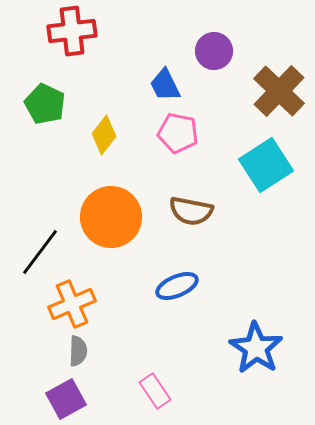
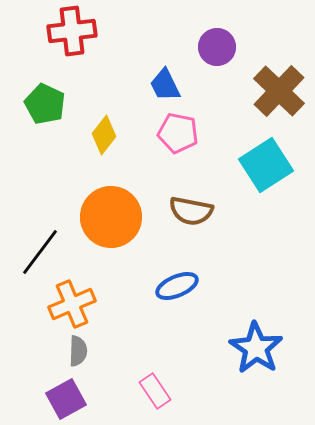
purple circle: moved 3 px right, 4 px up
